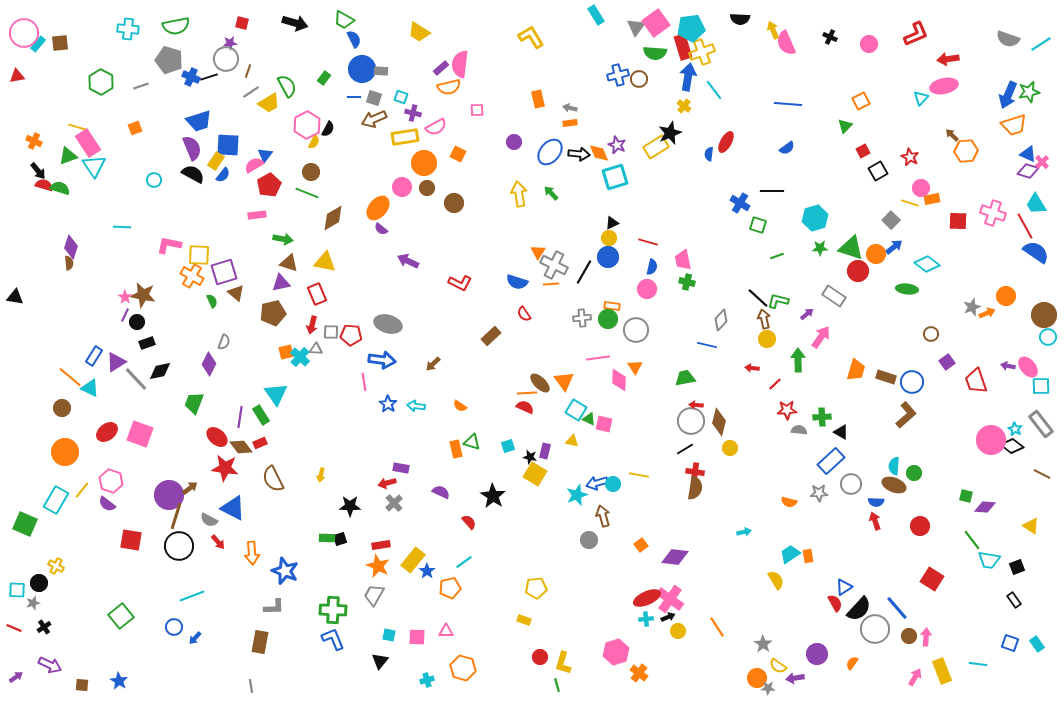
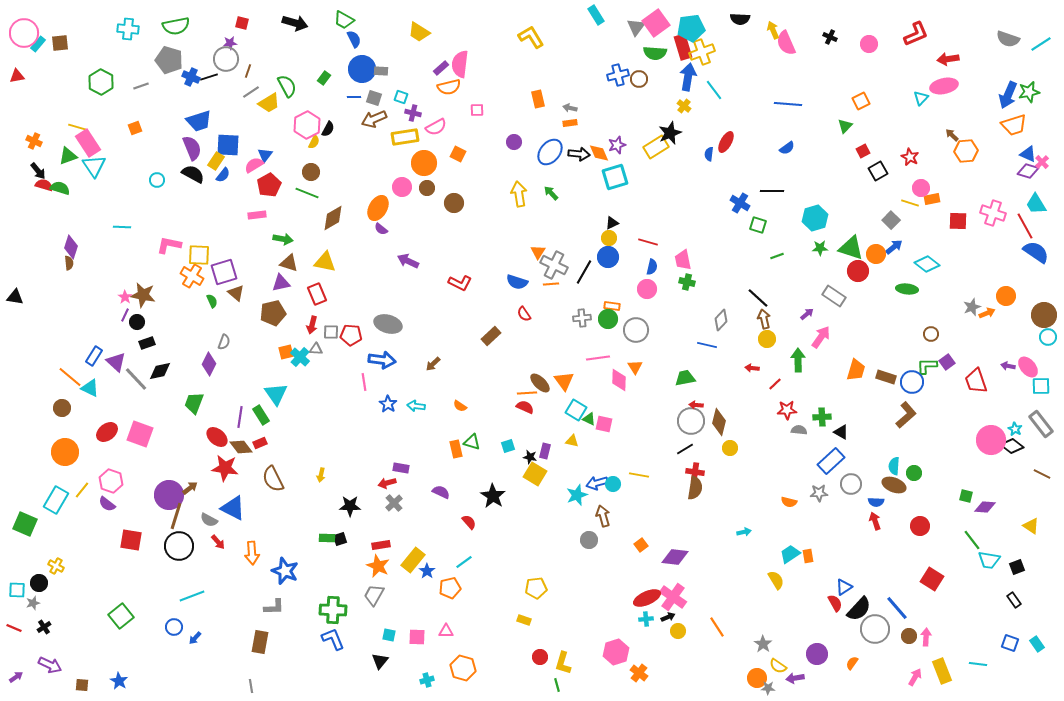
purple star at (617, 145): rotated 30 degrees clockwise
cyan circle at (154, 180): moved 3 px right
orange ellipse at (378, 208): rotated 10 degrees counterclockwise
green L-shape at (778, 301): moved 149 px right, 65 px down; rotated 15 degrees counterclockwise
purple triangle at (116, 362): rotated 45 degrees counterclockwise
pink cross at (670, 599): moved 3 px right, 2 px up
